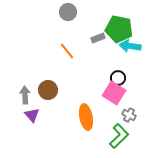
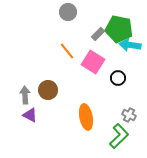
gray rectangle: moved 4 px up; rotated 24 degrees counterclockwise
cyan arrow: moved 1 px up
pink square: moved 21 px left, 31 px up
purple triangle: moved 2 px left; rotated 21 degrees counterclockwise
